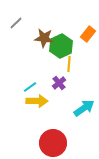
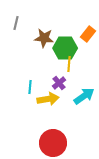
gray line: rotated 32 degrees counterclockwise
green hexagon: moved 4 px right, 2 px down; rotated 25 degrees clockwise
cyan line: rotated 48 degrees counterclockwise
yellow arrow: moved 11 px right, 2 px up; rotated 10 degrees counterclockwise
cyan arrow: moved 12 px up
